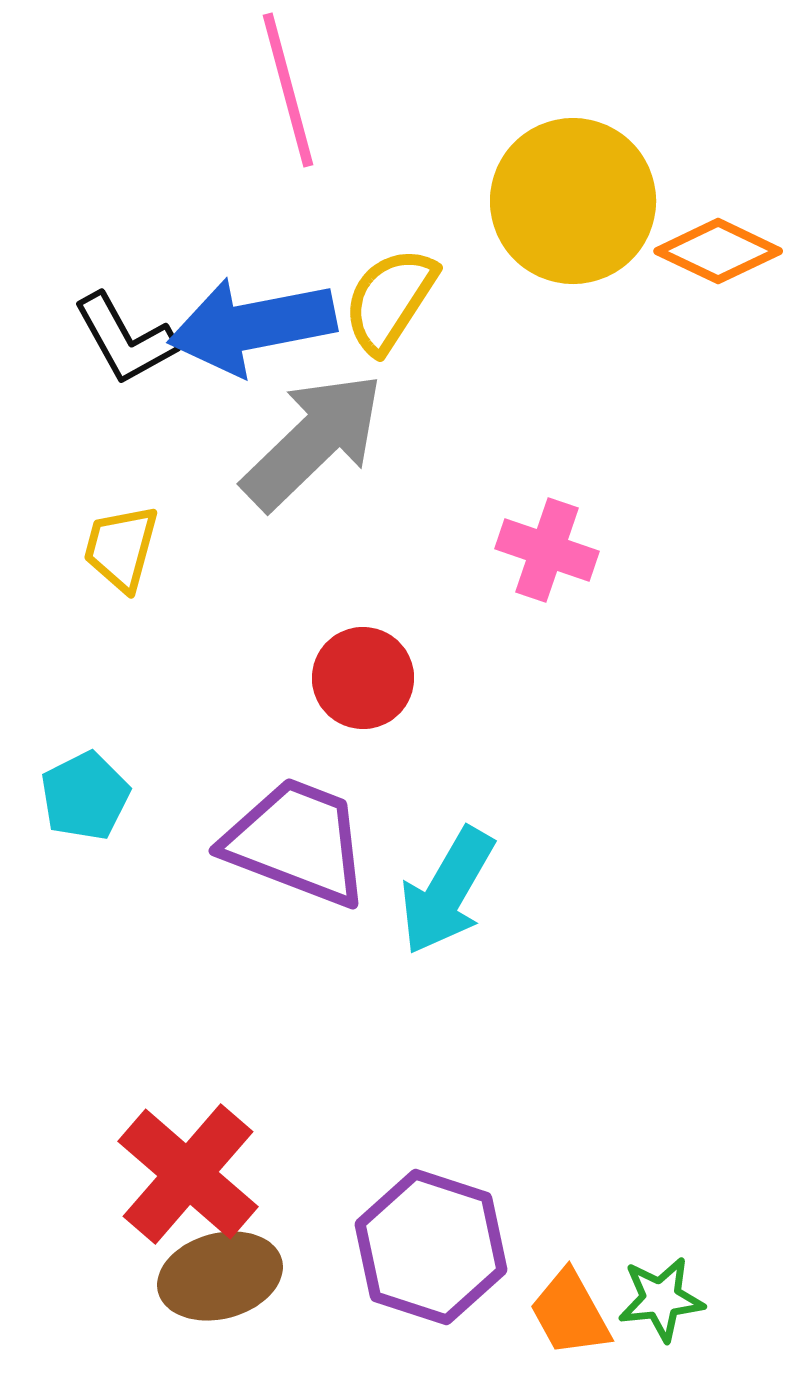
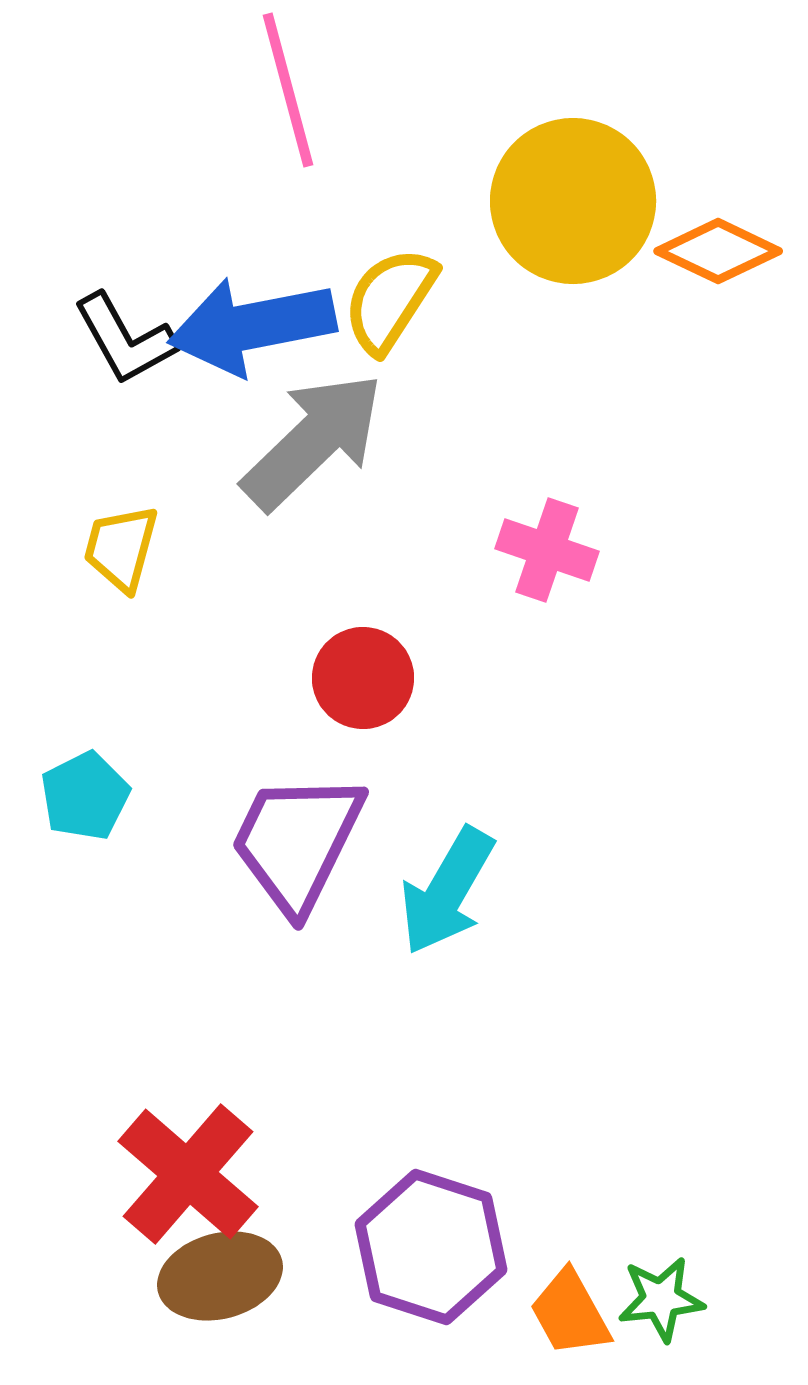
purple trapezoid: rotated 85 degrees counterclockwise
